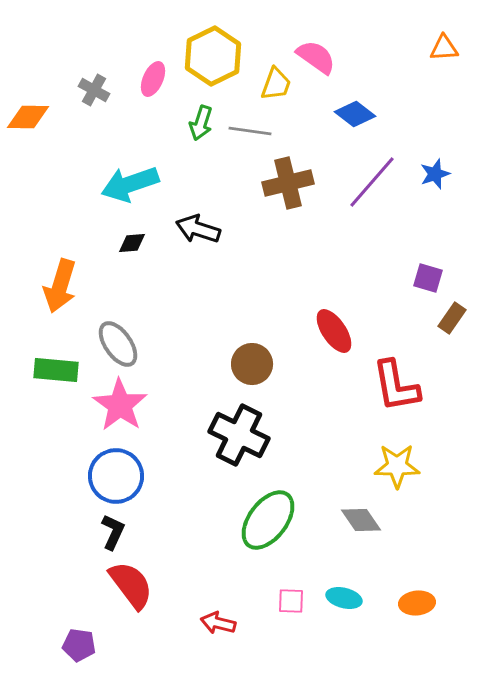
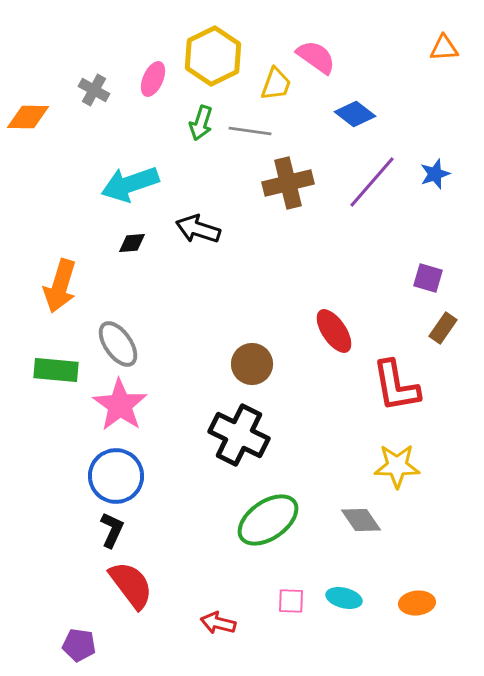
brown rectangle: moved 9 px left, 10 px down
green ellipse: rotated 18 degrees clockwise
black L-shape: moved 1 px left, 2 px up
